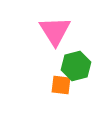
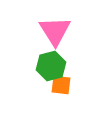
green hexagon: moved 25 px left
